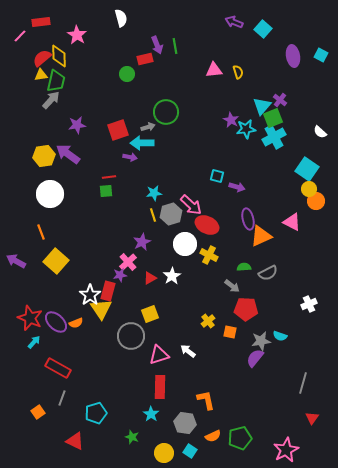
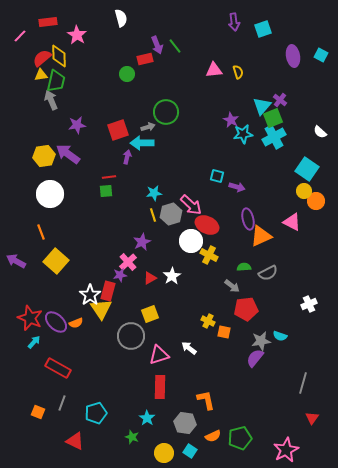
red rectangle at (41, 22): moved 7 px right
purple arrow at (234, 22): rotated 120 degrees counterclockwise
cyan square at (263, 29): rotated 30 degrees clockwise
green line at (175, 46): rotated 28 degrees counterclockwise
gray arrow at (51, 100): rotated 66 degrees counterclockwise
cyan star at (246, 129): moved 3 px left, 5 px down
purple arrow at (130, 157): moved 3 px left; rotated 88 degrees counterclockwise
yellow circle at (309, 189): moved 5 px left, 2 px down
white circle at (185, 244): moved 6 px right, 3 px up
red pentagon at (246, 309): rotated 10 degrees counterclockwise
yellow cross at (208, 321): rotated 24 degrees counterclockwise
orange square at (230, 332): moved 6 px left
white arrow at (188, 351): moved 1 px right, 3 px up
gray line at (62, 398): moved 5 px down
orange square at (38, 412): rotated 32 degrees counterclockwise
cyan star at (151, 414): moved 4 px left, 4 px down
